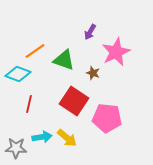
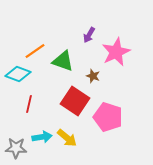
purple arrow: moved 1 px left, 3 px down
green triangle: moved 1 px left, 1 px down
brown star: moved 3 px down
red square: moved 1 px right
pink pentagon: moved 1 px right, 1 px up; rotated 12 degrees clockwise
